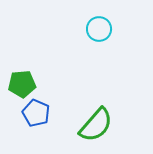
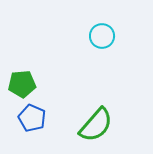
cyan circle: moved 3 px right, 7 px down
blue pentagon: moved 4 px left, 5 px down
